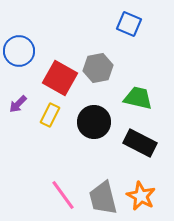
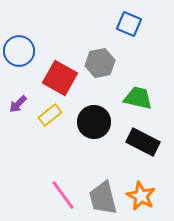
gray hexagon: moved 2 px right, 5 px up
yellow rectangle: rotated 25 degrees clockwise
black rectangle: moved 3 px right, 1 px up
